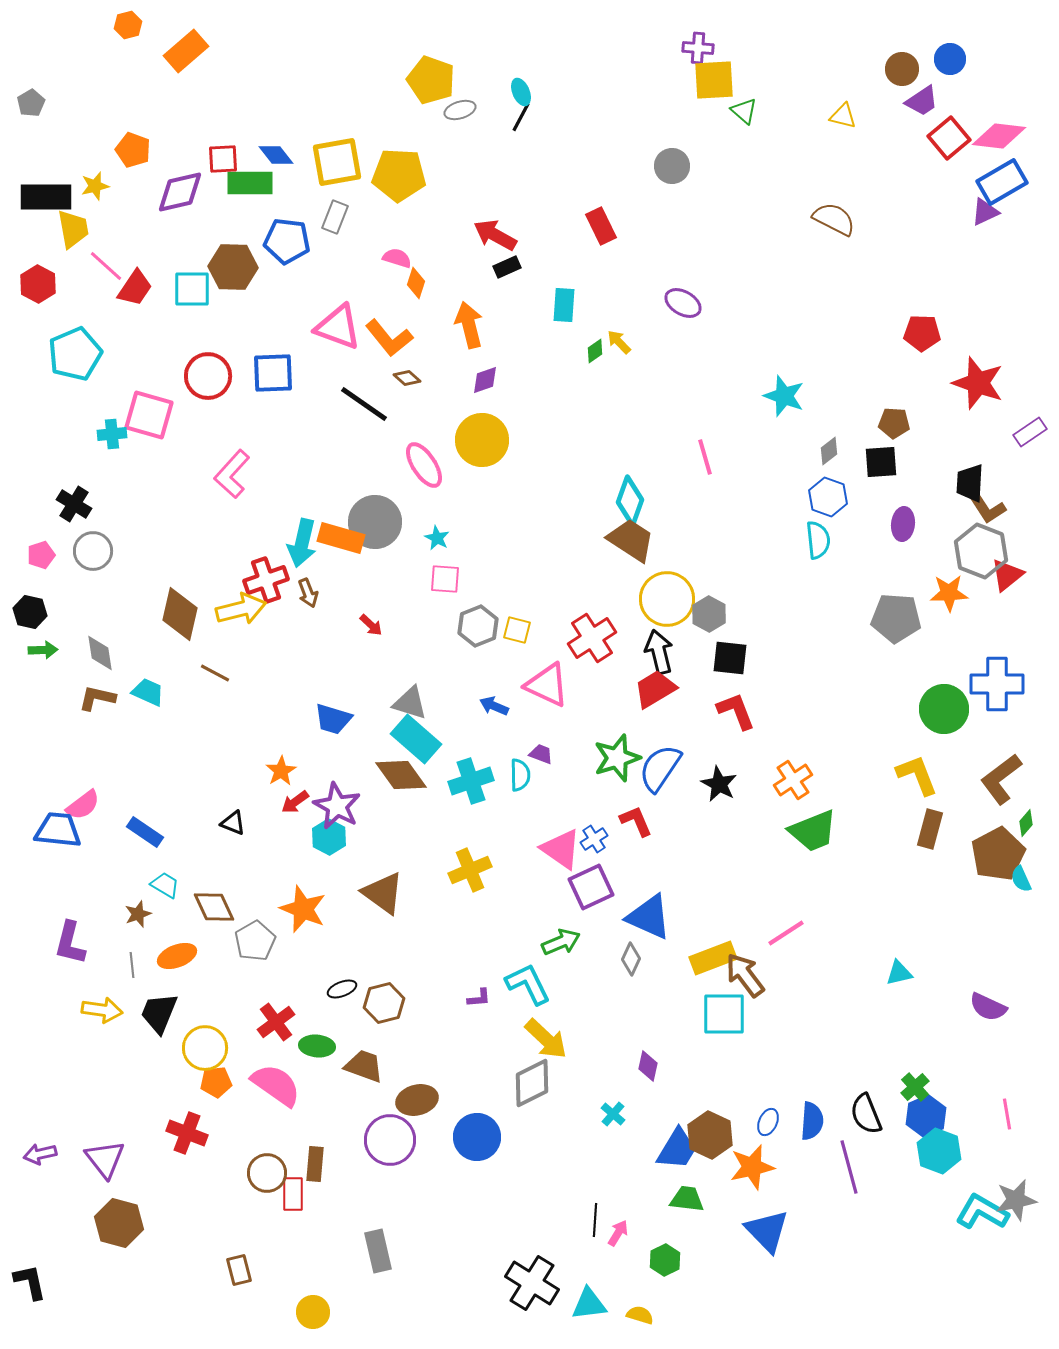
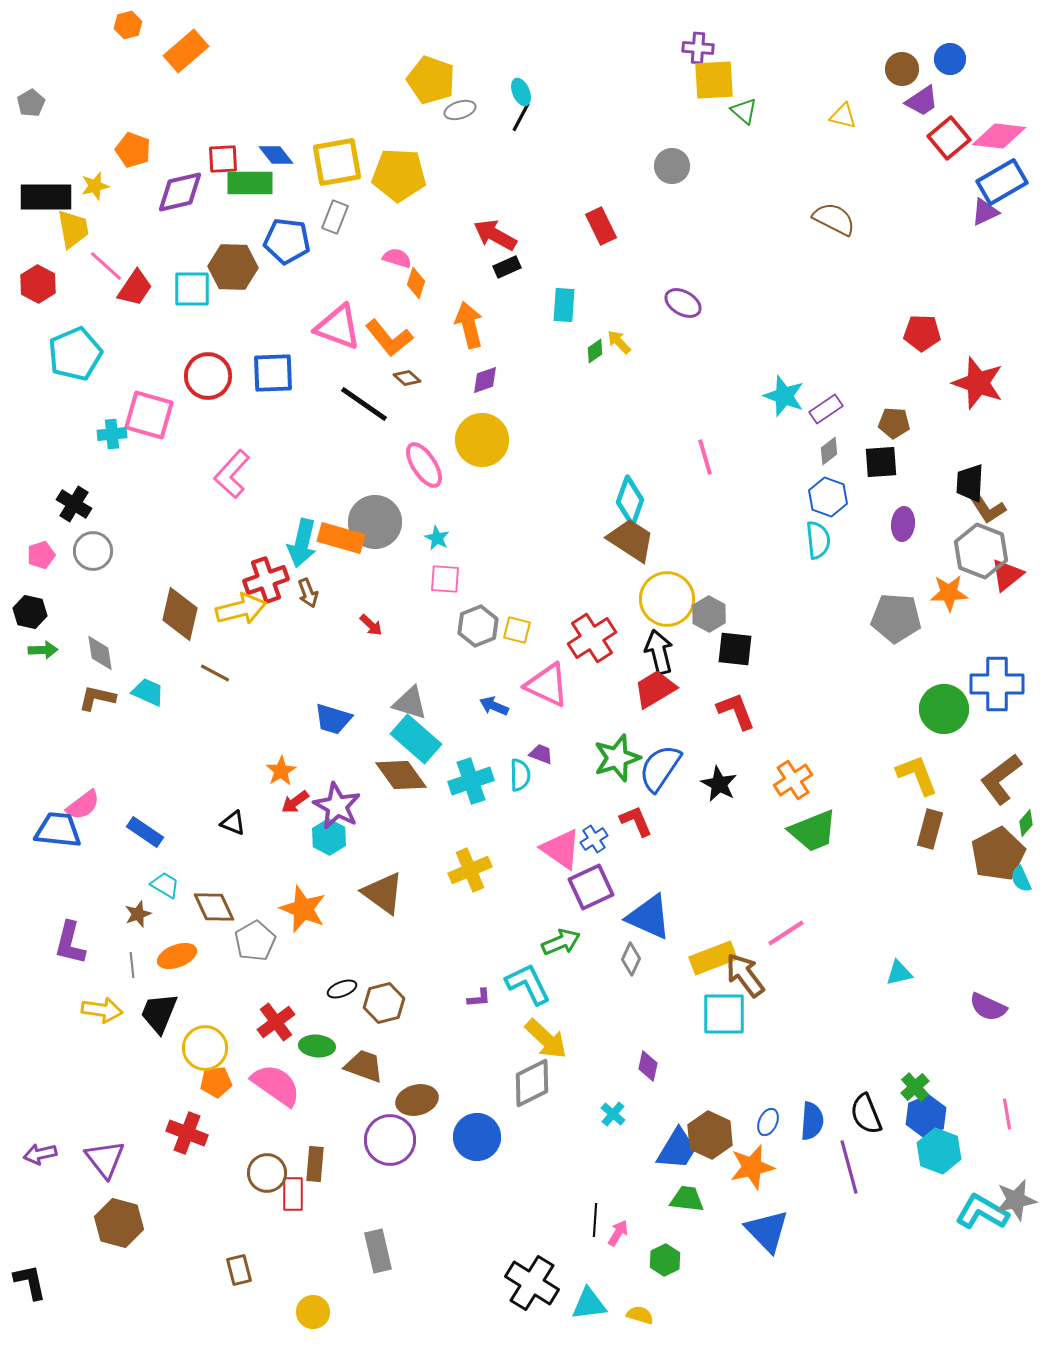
purple rectangle at (1030, 432): moved 204 px left, 23 px up
black square at (730, 658): moved 5 px right, 9 px up
